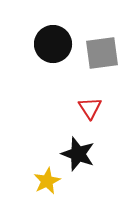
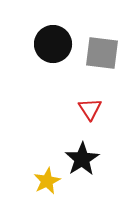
gray square: rotated 15 degrees clockwise
red triangle: moved 1 px down
black star: moved 4 px right, 5 px down; rotated 20 degrees clockwise
